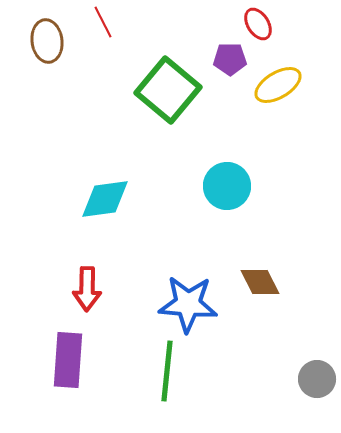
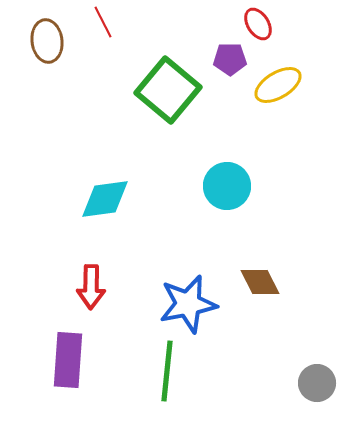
red arrow: moved 4 px right, 2 px up
blue star: rotated 16 degrees counterclockwise
gray circle: moved 4 px down
